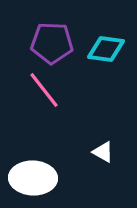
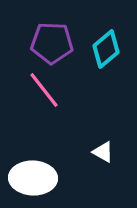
cyan diamond: rotated 48 degrees counterclockwise
